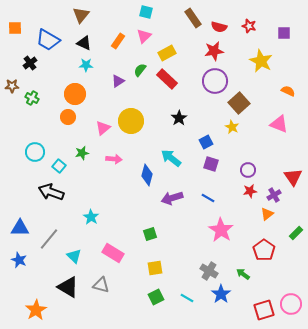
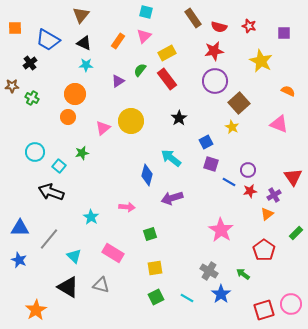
red rectangle at (167, 79): rotated 10 degrees clockwise
pink arrow at (114, 159): moved 13 px right, 48 px down
blue line at (208, 198): moved 21 px right, 16 px up
